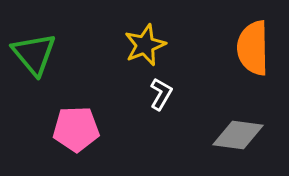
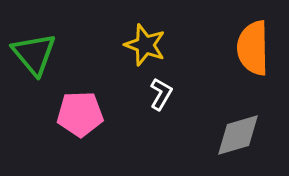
yellow star: rotated 30 degrees counterclockwise
pink pentagon: moved 4 px right, 15 px up
gray diamond: rotated 24 degrees counterclockwise
